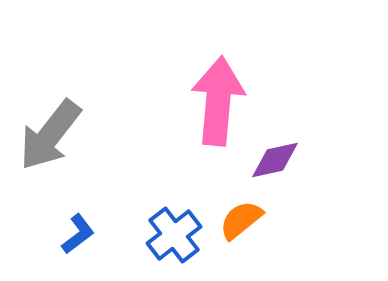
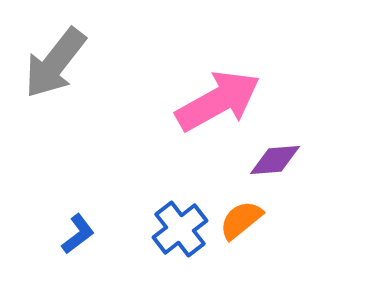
pink arrow: rotated 56 degrees clockwise
gray arrow: moved 5 px right, 72 px up
purple diamond: rotated 8 degrees clockwise
blue cross: moved 6 px right, 6 px up
